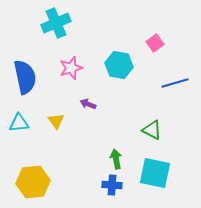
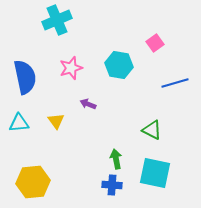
cyan cross: moved 1 px right, 3 px up
